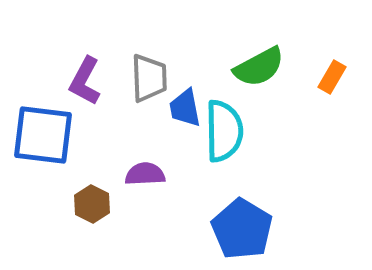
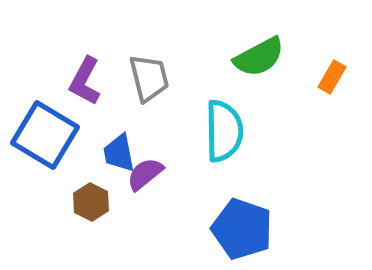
green semicircle: moved 10 px up
gray trapezoid: rotated 12 degrees counterclockwise
blue trapezoid: moved 66 px left, 45 px down
blue square: moved 2 px right; rotated 24 degrees clockwise
purple semicircle: rotated 36 degrees counterclockwise
brown hexagon: moved 1 px left, 2 px up
blue pentagon: rotated 12 degrees counterclockwise
